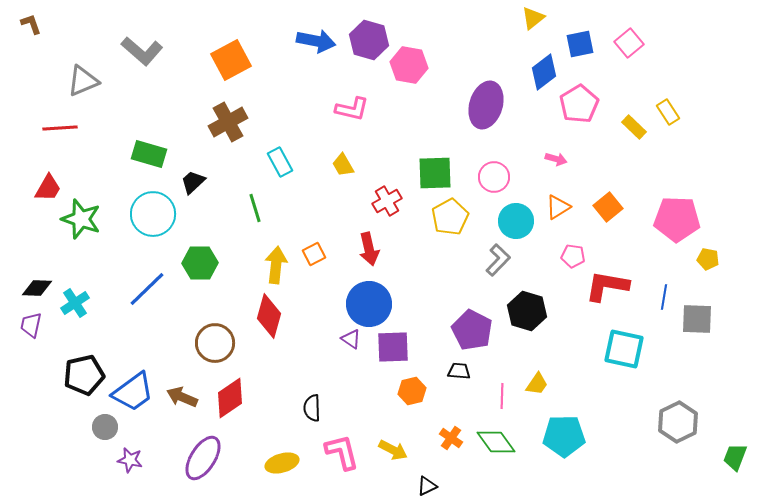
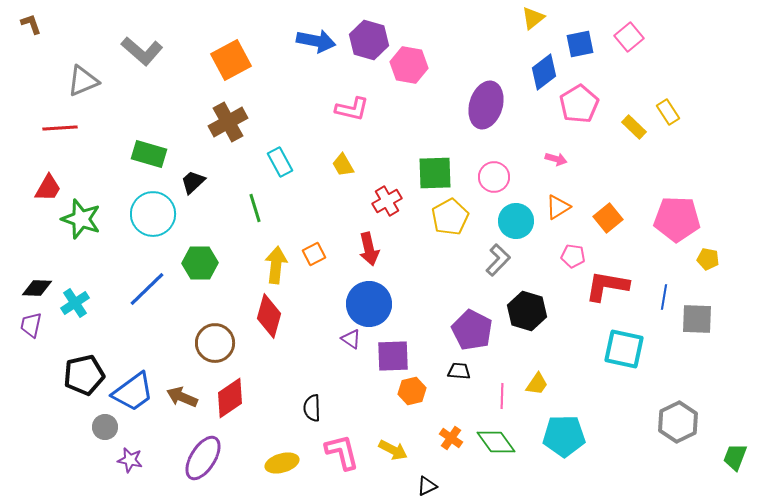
pink square at (629, 43): moved 6 px up
orange square at (608, 207): moved 11 px down
purple square at (393, 347): moved 9 px down
